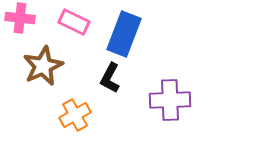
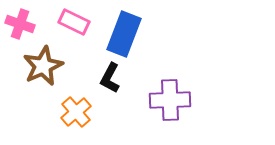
pink cross: moved 6 px down; rotated 12 degrees clockwise
orange cross: moved 1 px right, 3 px up; rotated 12 degrees counterclockwise
